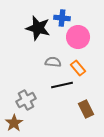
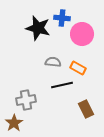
pink circle: moved 4 px right, 3 px up
orange rectangle: rotated 21 degrees counterclockwise
gray cross: rotated 18 degrees clockwise
